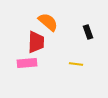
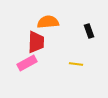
orange semicircle: rotated 45 degrees counterclockwise
black rectangle: moved 1 px right, 1 px up
pink rectangle: rotated 24 degrees counterclockwise
